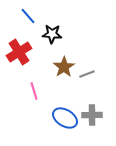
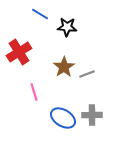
blue line: moved 12 px right, 2 px up; rotated 18 degrees counterclockwise
black star: moved 15 px right, 7 px up
pink line: moved 1 px down
blue ellipse: moved 2 px left
